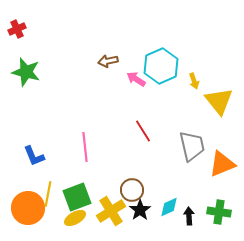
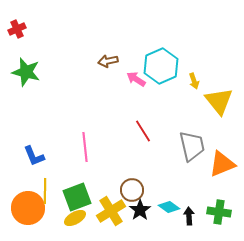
yellow line: moved 3 px left, 3 px up; rotated 10 degrees counterclockwise
cyan diamond: rotated 60 degrees clockwise
